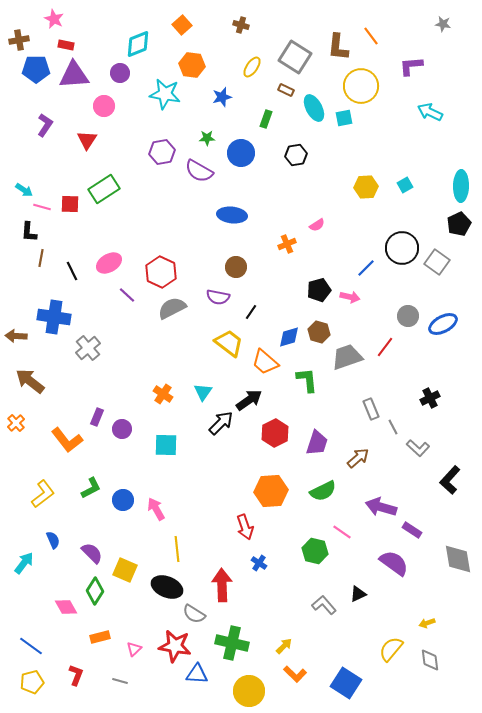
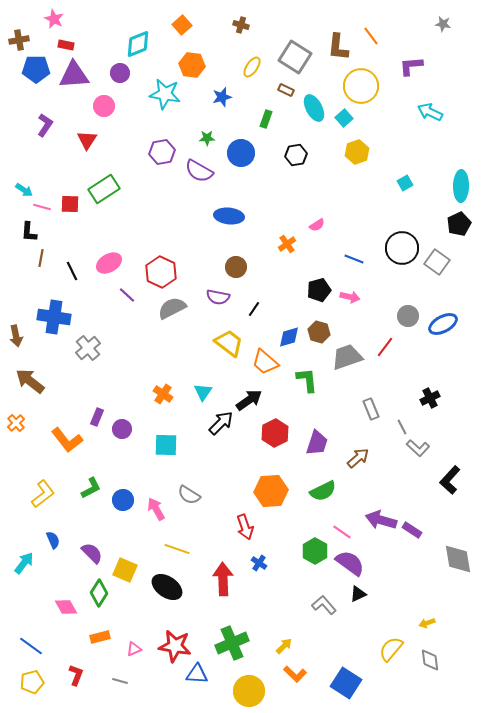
cyan square at (344, 118): rotated 30 degrees counterclockwise
cyan square at (405, 185): moved 2 px up
yellow hexagon at (366, 187): moved 9 px left, 35 px up; rotated 15 degrees counterclockwise
blue ellipse at (232, 215): moved 3 px left, 1 px down
orange cross at (287, 244): rotated 12 degrees counterclockwise
blue line at (366, 268): moved 12 px left, 9 px up; rotated 66 degrees clockwise
black line at (251, 312): moved 3 px right, 3 px up
brown arrow at (16, 336): rotated 105 degrees counterclockwise
gray line at (393, 427): moved 9 px right
purple arrow at (381, 507): moved 13 px down
yellow line at (177, 549): rotated 65 degrees counterclockwise
green hexagon at (315, 551): rotated 15 degrees clockwise
purple semicircle at (394, 563): moved 44 px left
red arrow at (222, 585): moved 1 px right, 6 px up
black ellipse at (167, 587): rotated 12 degrees clockwise
green diamond at (95, 591): moved 4 px right, 2 px down
gray semicircle at (194, 614): moved 5 px left, 119 px up
green cross at (232, 643): rotated 36 degrees counterclockwise
pink triangle at (134, 649): rotated 21 degrees clockwise
